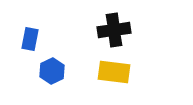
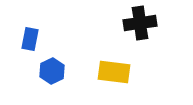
black cross: moved 26 px right, 7 px up
